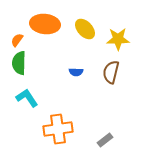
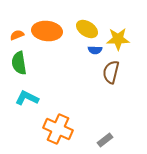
orange ellipse: moved 2 px right, 7 px down
yellow ellipse: moved 2 px right; rotated 15 degrees counterclockwise
orange semicircle: moved 5 px up; rotated 32 degrees clockwise
green semicircle: rotated 10 degrees counterclockwise
blue semicircle: moved 19 px right, 22 px up
cyan L-shape: rotated 30 degrees counterclockwise
orange cross: rotated 32 degrees clockwise
